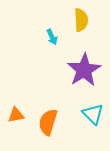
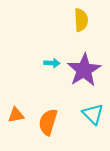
cyan arrow: moved 26 px down; rotated 63 degrees counterclockwise
